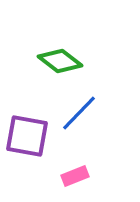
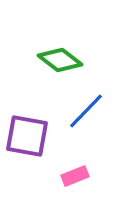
green diamond: moved 1 px up
blue line: moved 7 px right, 2 px up
